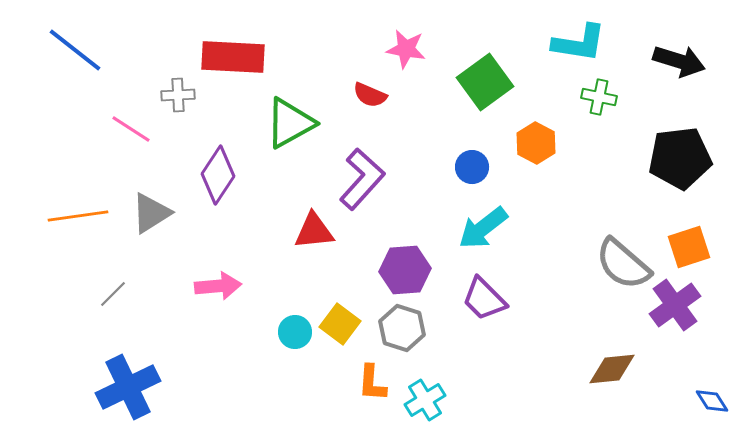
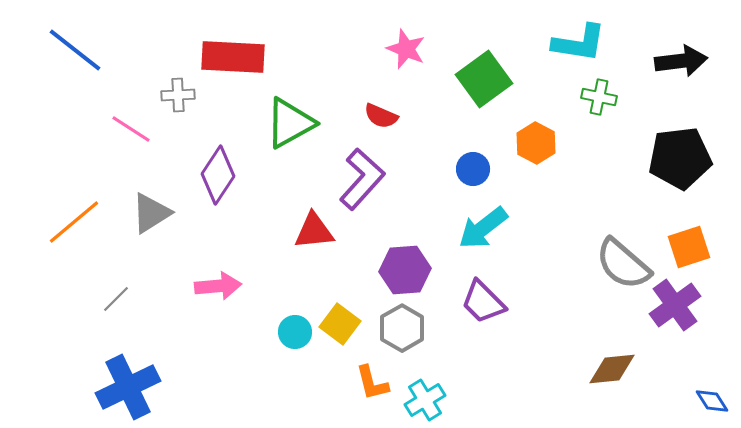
pink star: rotated 12 degrees clockwise
black arrow: moved 2 px right; rotated 24 degrees counterclockwise
green square: moved 1 px left, 3 px up
red semicircle: moved 11 px right, 21 px down
blue circle: moved 1 px right, 2 px down
orange line: moved 4 px left, 6 px down; rotated 32 degrees counterclockwise
gray line: moved 3 px right, 5 px down
purple trapezoid: moved 1 px left, 3 px down
gray hexagon: rotated 12 degrees clockwise
orange L-shape: rotated 18 degrees counterclockwise
